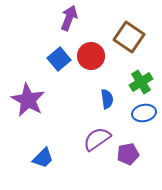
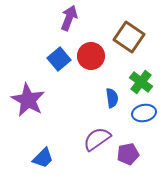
green cross: rotated 20 degrees counterclockwise
blue semicircle: moved 5 px right, 1 px up
